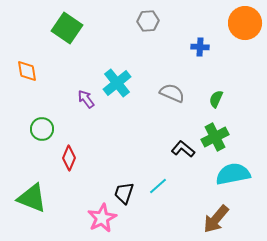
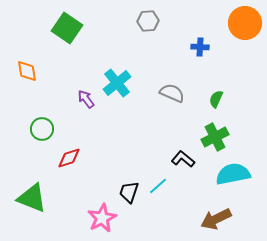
black L-shape: moved 10 px down
red diamond: rotated 50 degrees clockwise
black trapezoid: moved 5 px right, 1 px up
brown arrow: rotated 24 degrees clockwise
